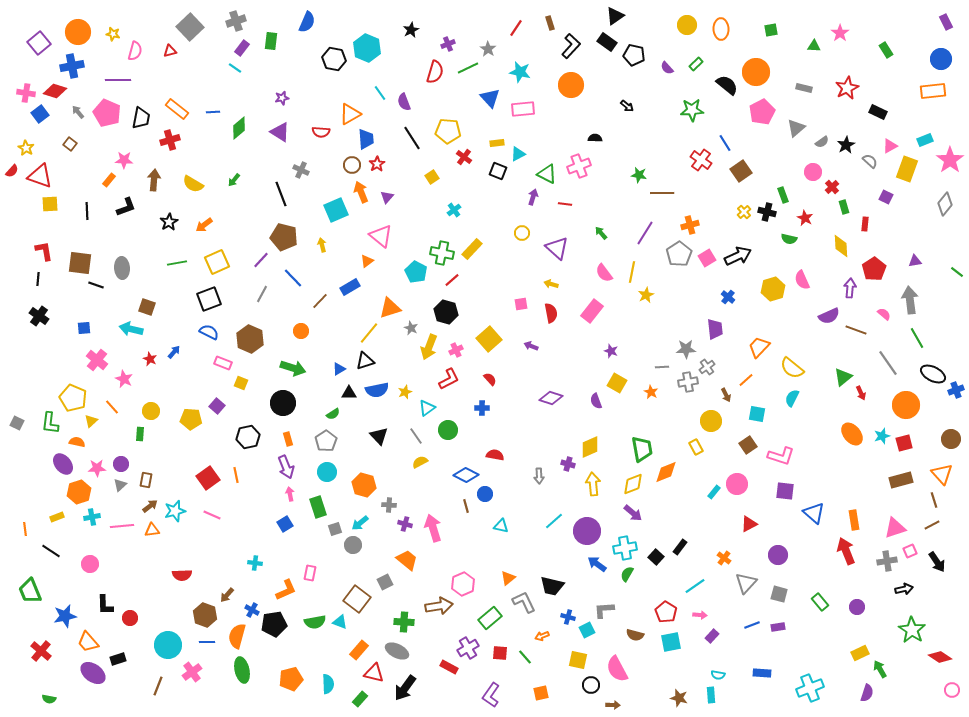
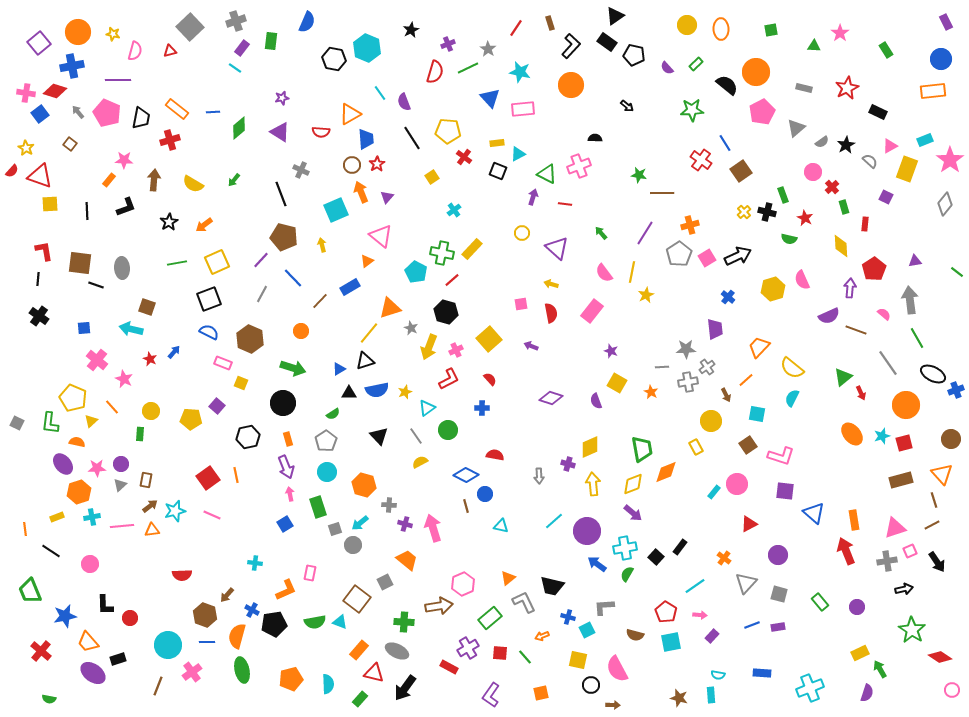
gray L-shape at (604, 610): moved 3 px up
